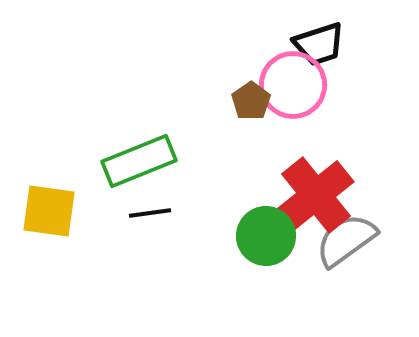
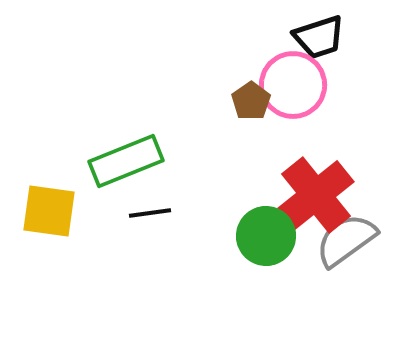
black trapezoid: moved 7 px up
green rectangle: moved 13 px left
